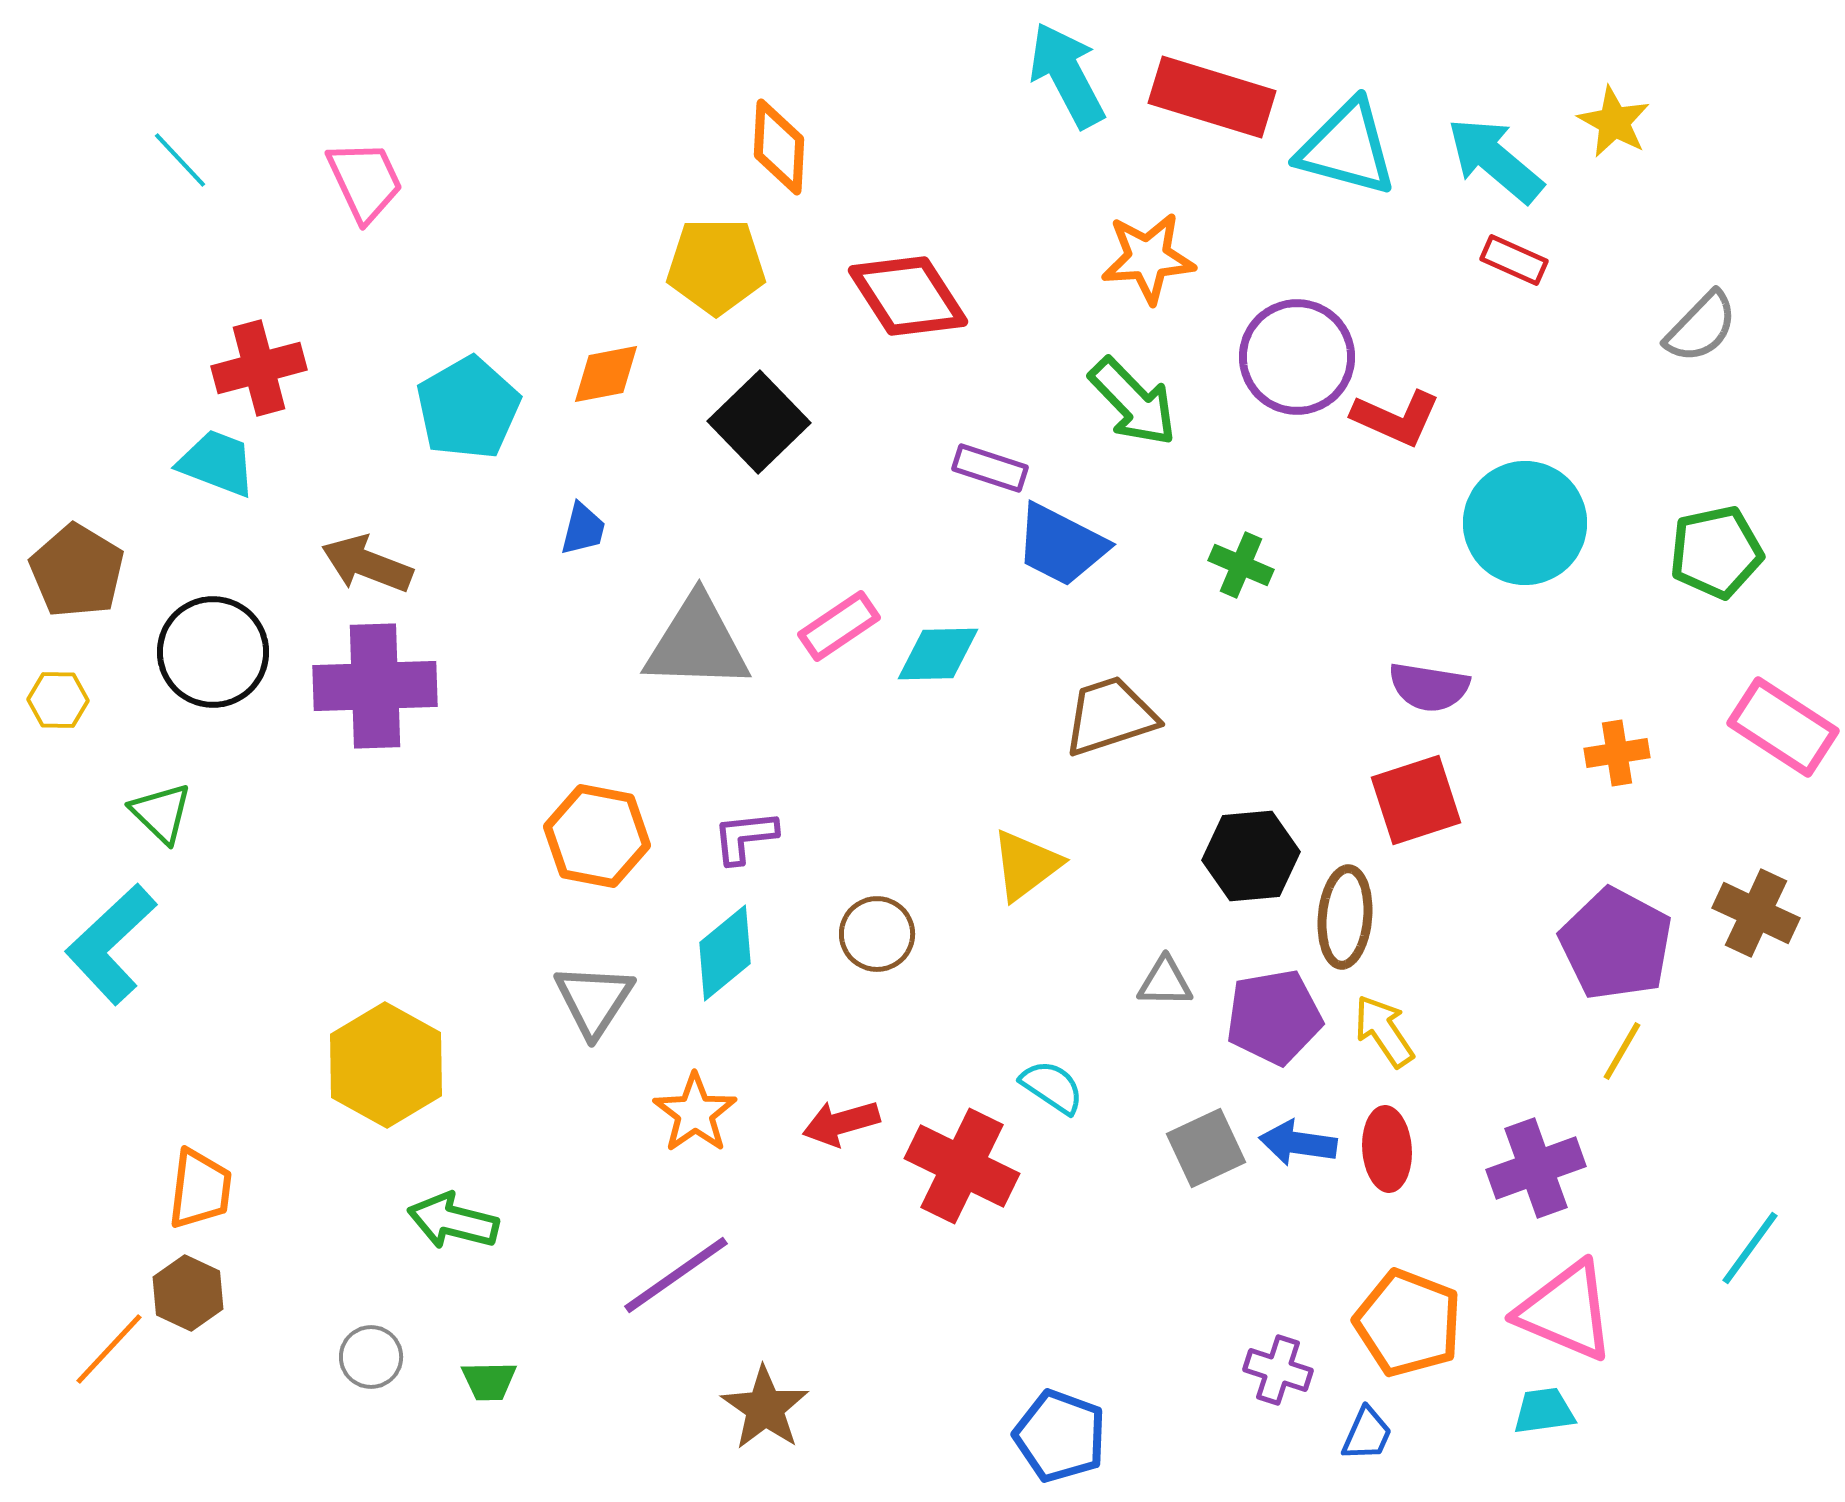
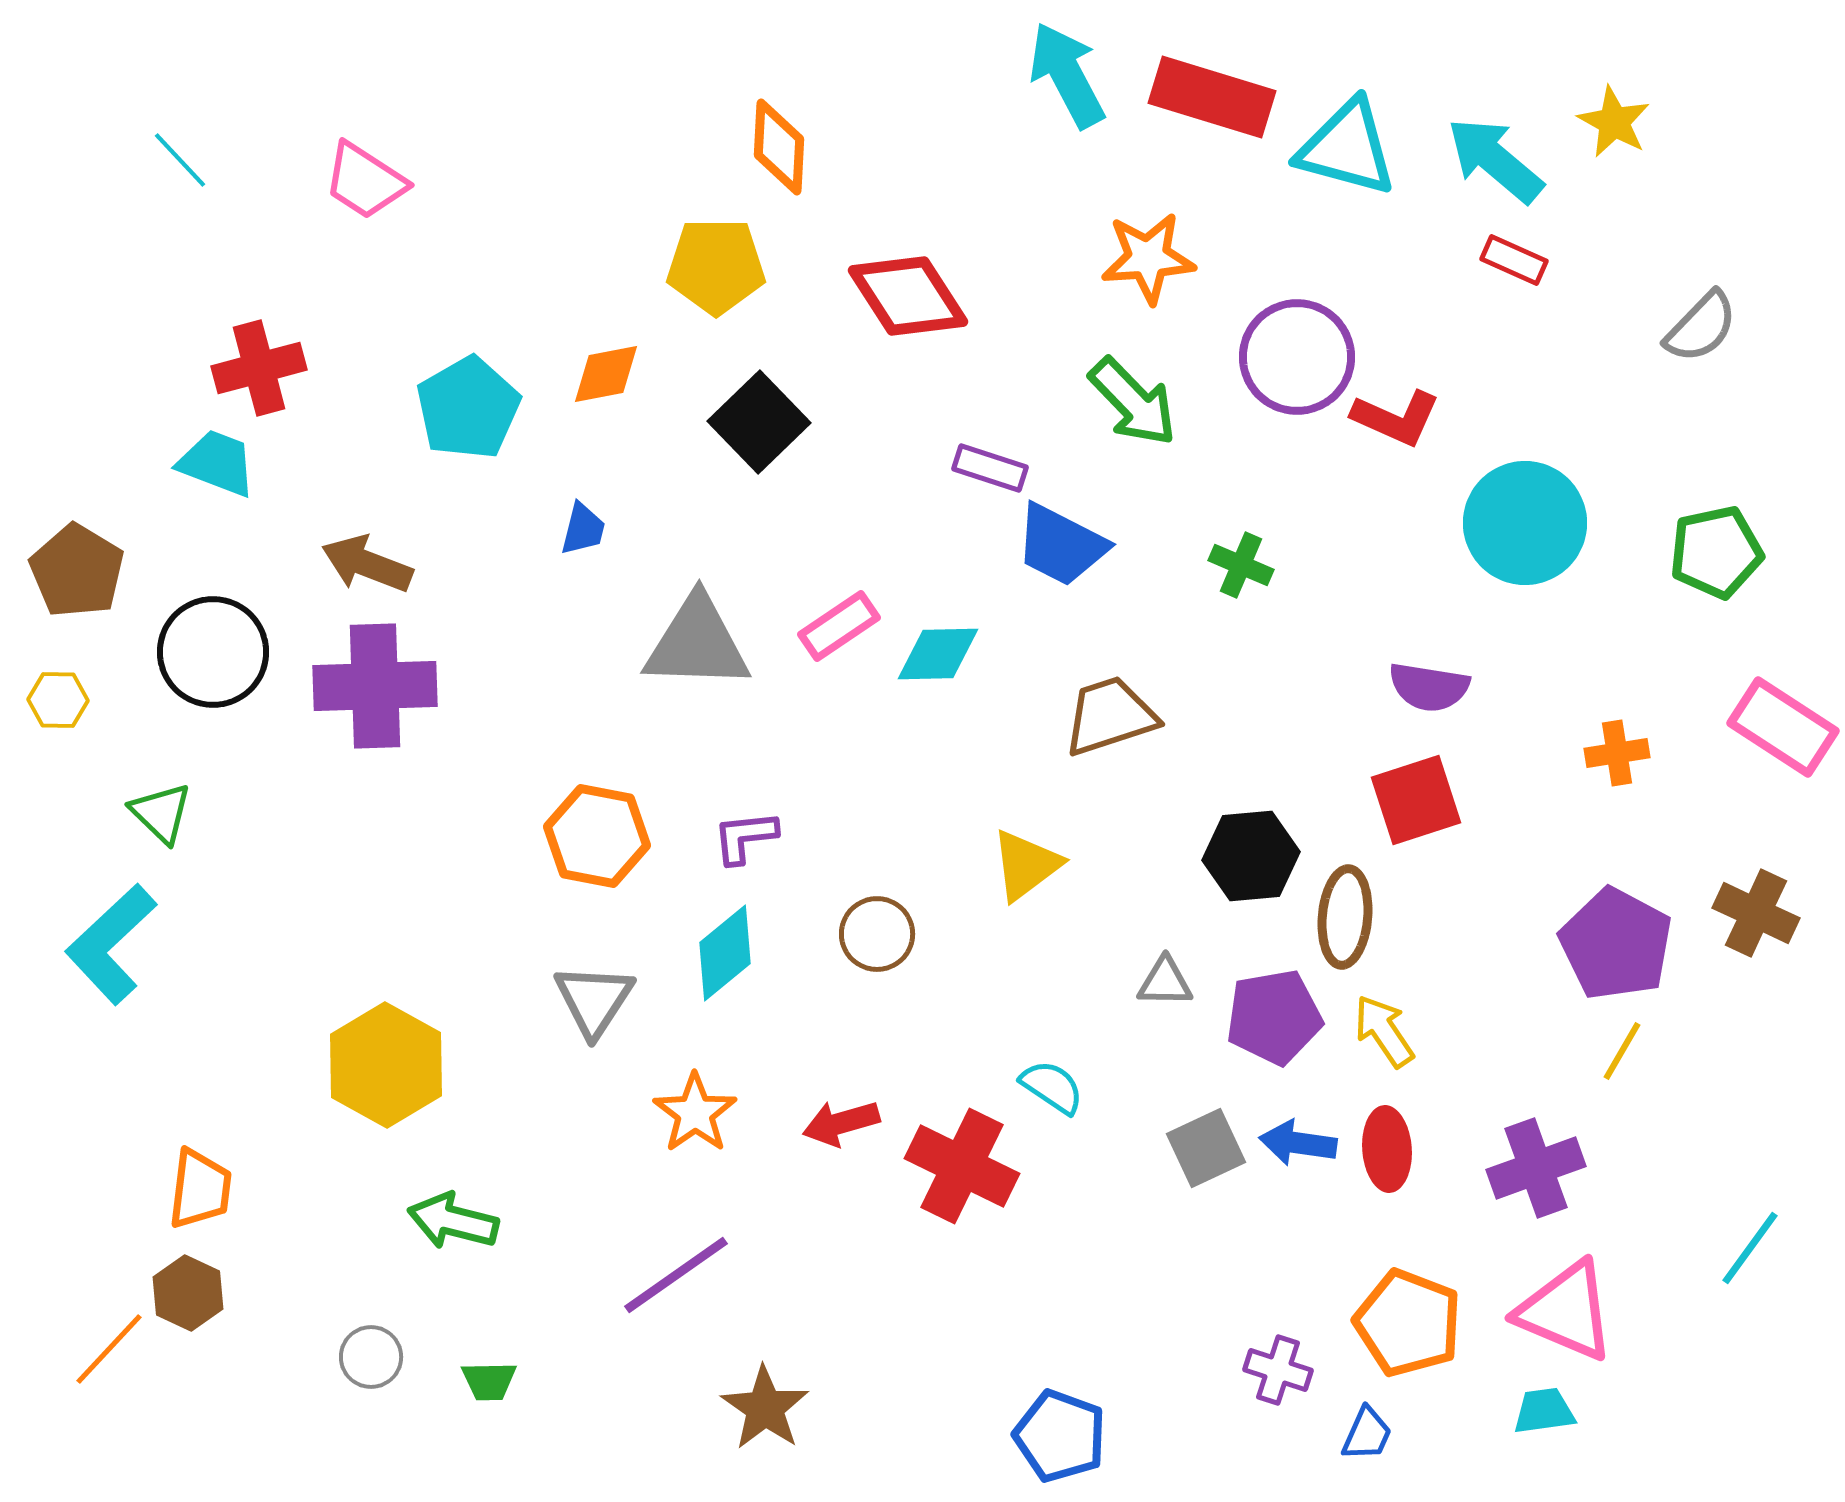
pink trapezoid at (365, 181): rotated 148 degrees clockwise
